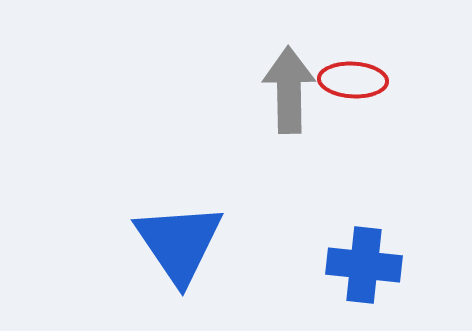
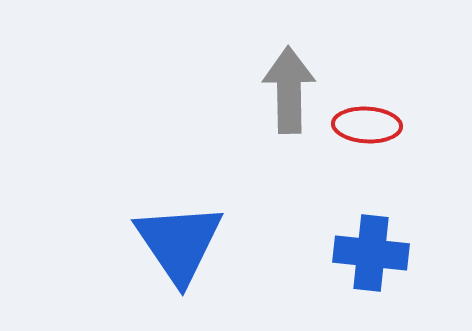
red ellipse: moved 14 px right, 45 px down
blue cross: moved 7 px right, 12 px up
